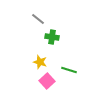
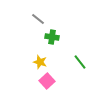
green line: moved 11 px right, 8 px up; rotated 35 degrees clockwise
